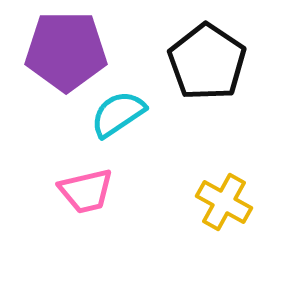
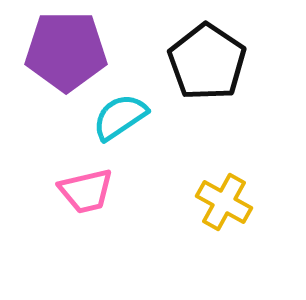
cyan semicircle: moved 2 px right, 3 px down
